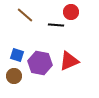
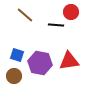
red triangle: rotated 15 degrees clockwise
